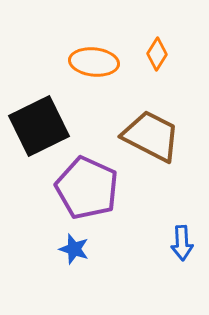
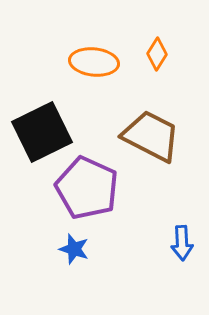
black square: moved 3 px right, 6 px down
